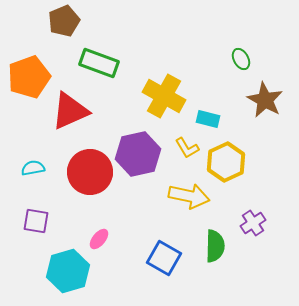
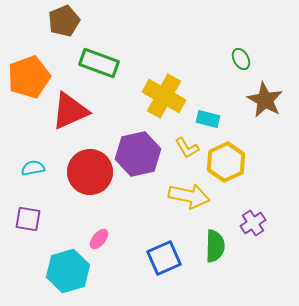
purple square: moved 8 px left, 2 px up
blue square: rotated 36 degrees clockwise
